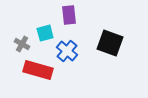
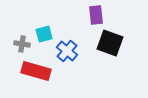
purple rectangle: moved 27 px right
cyan square: moved 1 px left, 1 px down
gray cross: rotated 21 degrees counterclockwise
red rectangle: moved 2 px left, 1 px down
